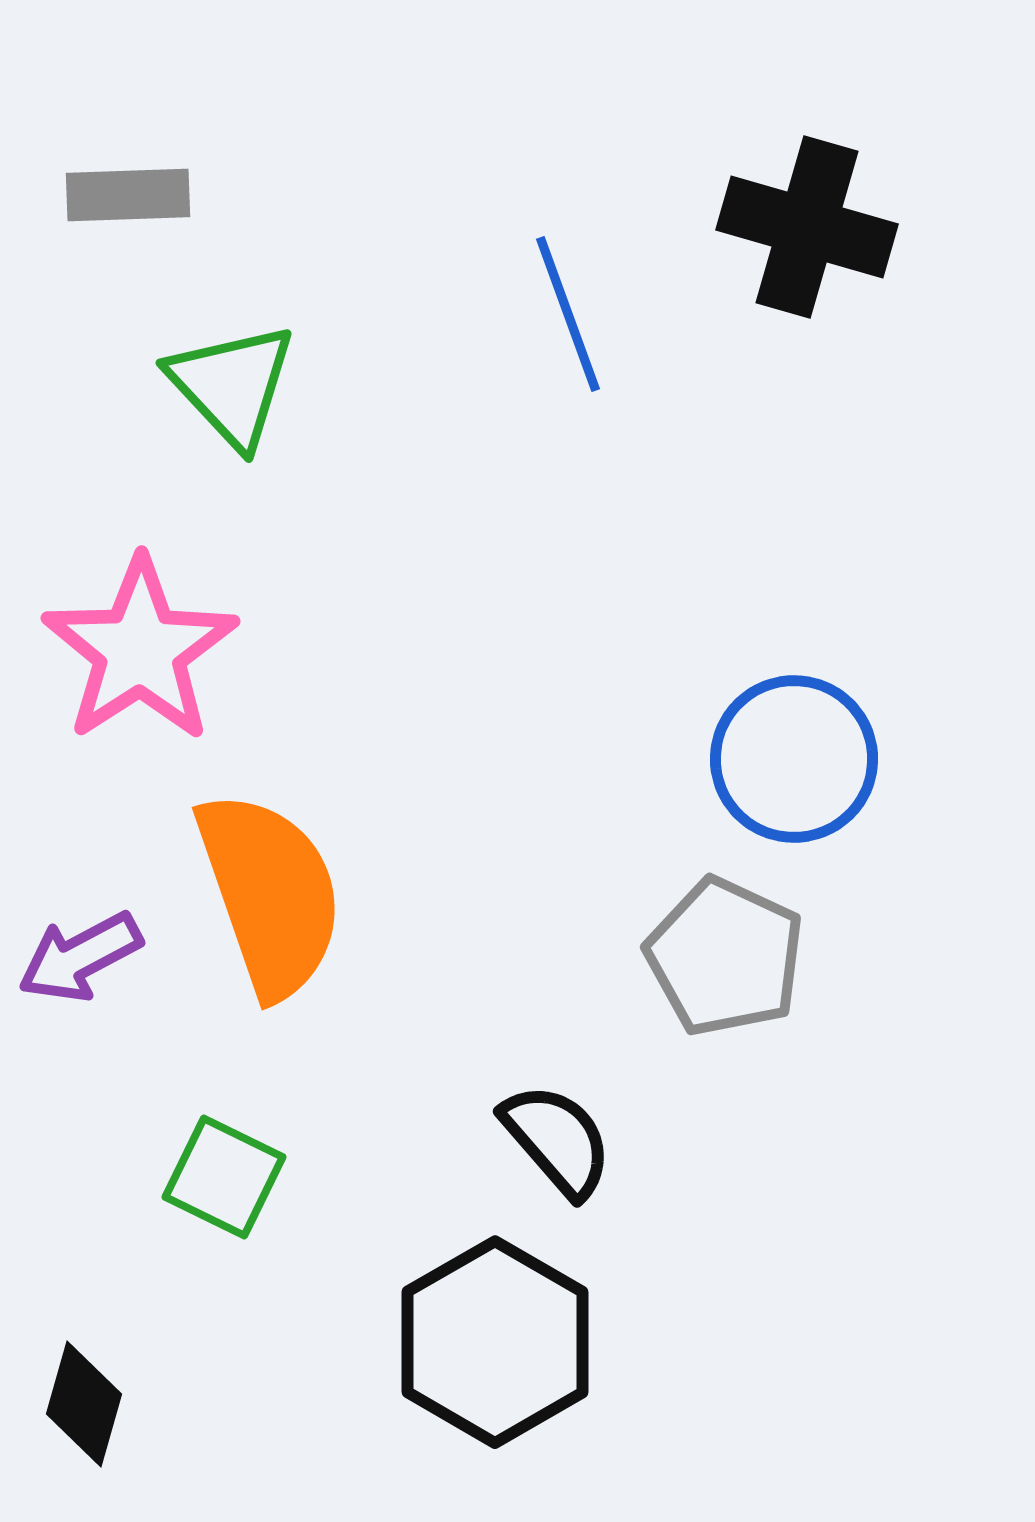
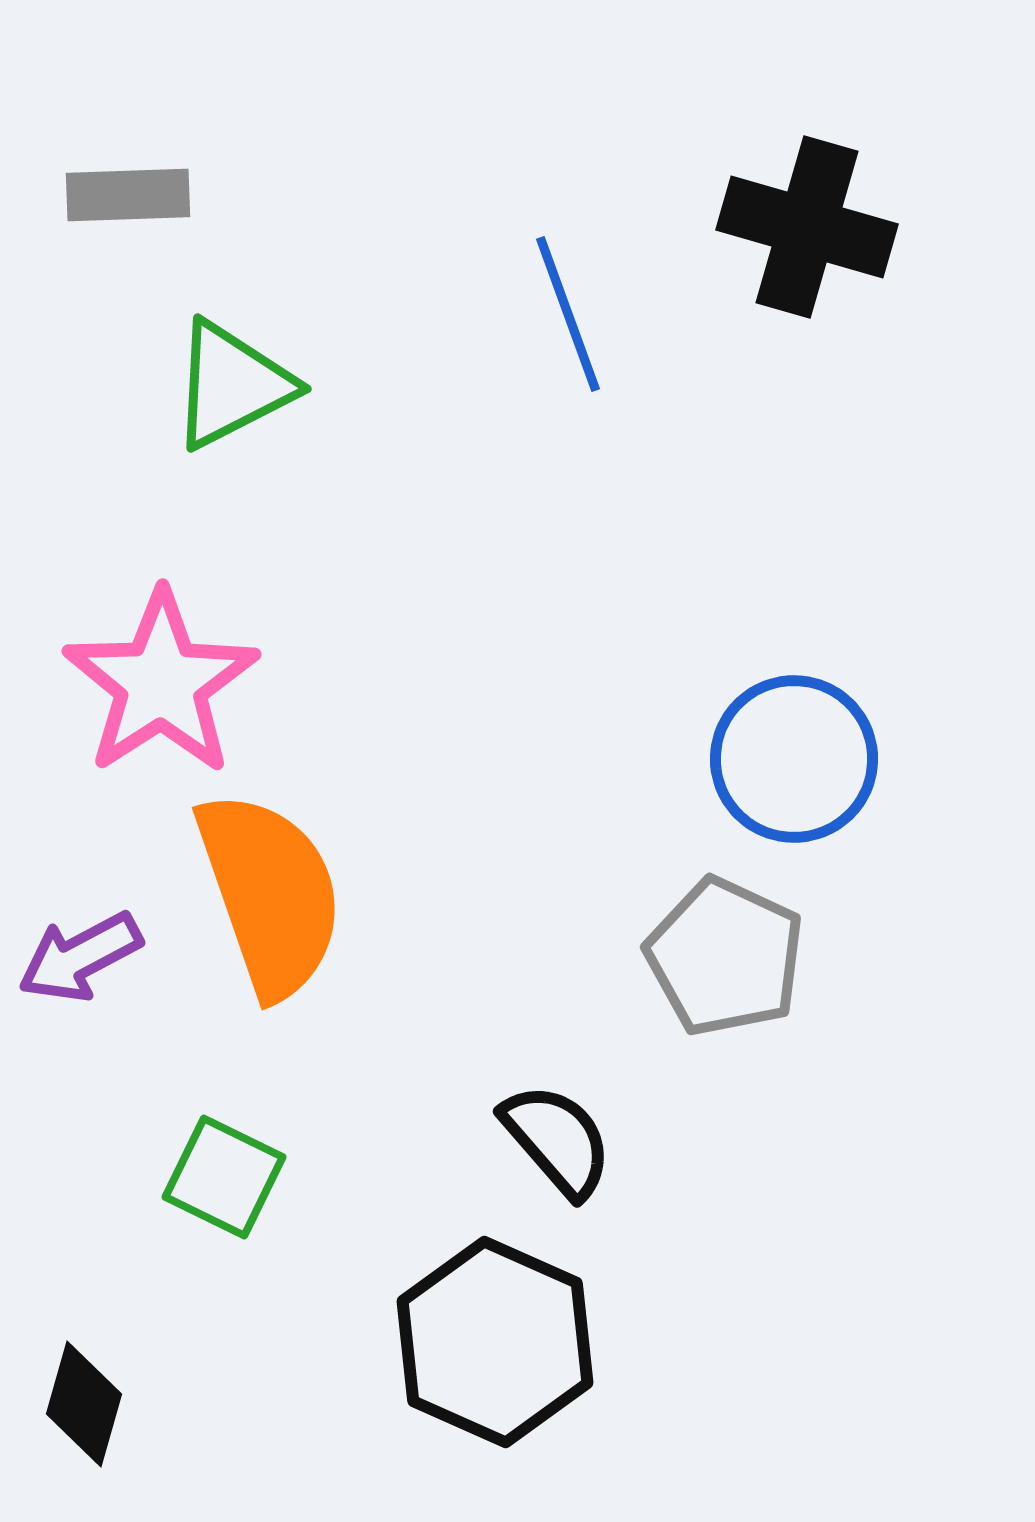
green triangle: rotated 46 degrees clockwise
pink star: moved 21 px right, 33 px down
black hexagon: rotated 6 degrees counterclockwise
